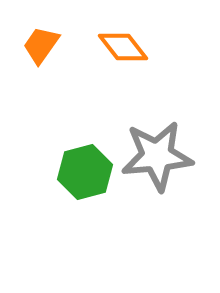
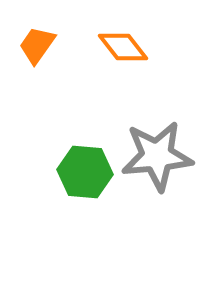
orange trapezoid: moved 4 px left
green hexagon: rotated 20 degrees clockwise
